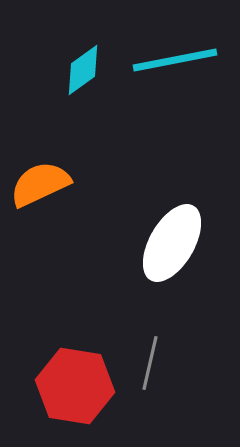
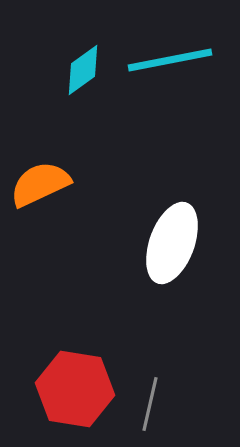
cyan line: moved 5 px left
white ellipse: rotated 10 degrees counterclockwise
gray line: moved 41 px down
red hexagon: moved 3 px down
